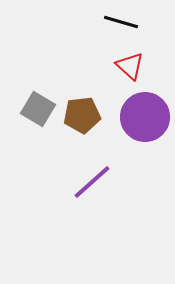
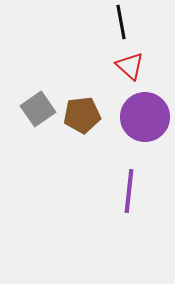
black line: rotated 64 degrees clockwise
gray square: rotated 24 degrees clockwise
purple line: moved 37 px right, 9 px down; rotated 42 degrees counterclockwise
